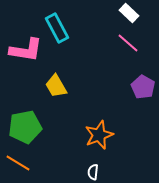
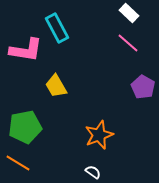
white semicircle: rotated 119 degrees clockwise
